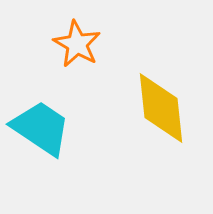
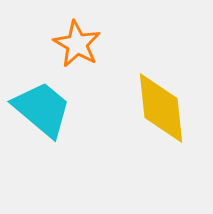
cyan trapezoid: moved 1 px right, 19 px up; rotated 6 degrees clockwise
